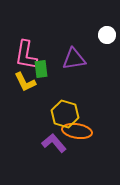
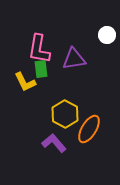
pink L-shape: moved 13 px right, 6 px up
yellow hexagon: rotated 12 degrees clockwise
orange ellipse: moved 12 px right, 2 px up; rotated 68 degrees counterclockwise
